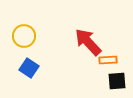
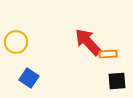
yellow circle: moved 8 px left, 6 px down
orange rectangle: moved 6 px up
blue square: moved 10 px down
